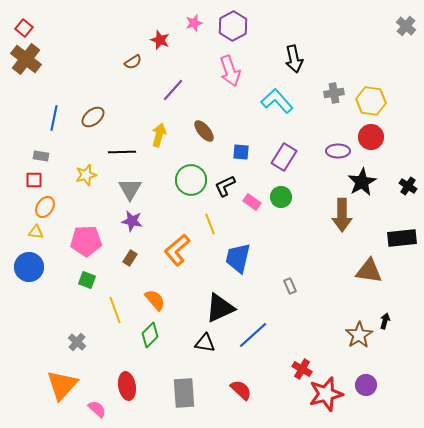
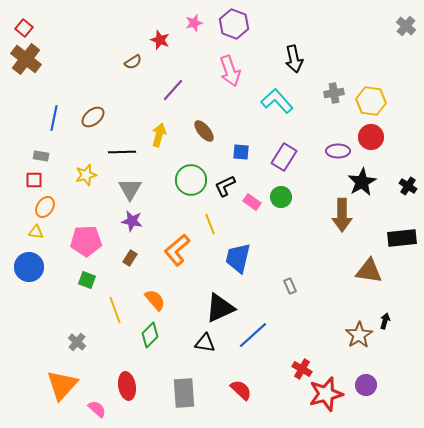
purple hexagon at (233, 26): moved 1 px right, 2 px up; rotated 12 degrees counterclockwise
